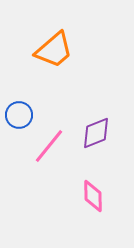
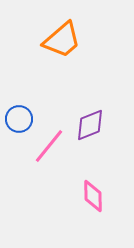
orange trapezoid: moved 8 px right, 10 px up
blue circle: moved 4 px down
purple diamond: moved 6 px left, 8 px up
